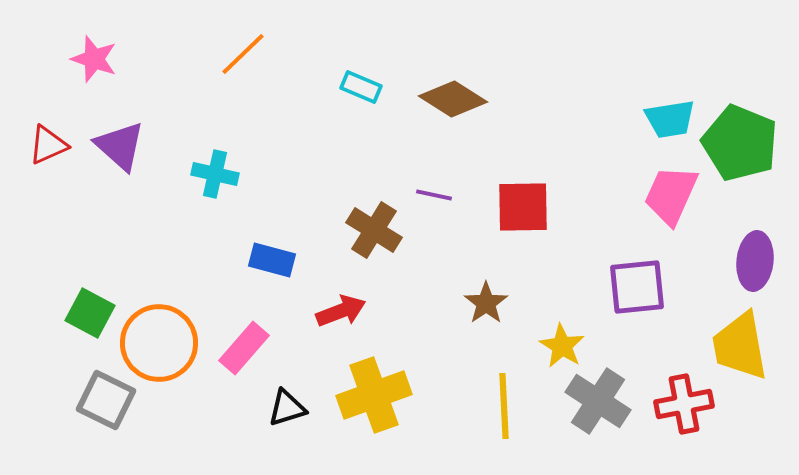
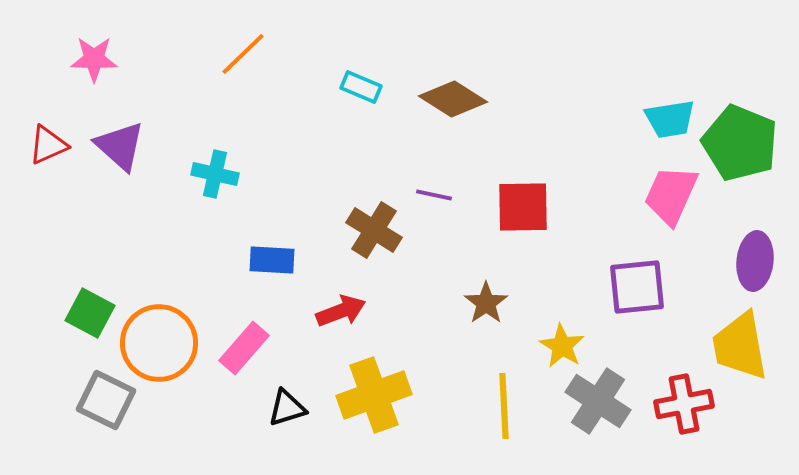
pink star: rotated 18 degrees counterclockwise
blue rectangle: rotated 12 degrees counterclockwise
